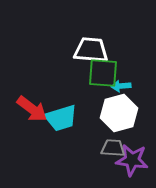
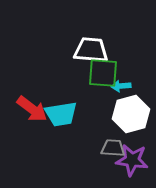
white hexagon: moved 12 px right, 1 px down
cyan trapezoid: moved 4 px up; rotated 8 degrees clockwise
